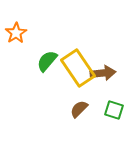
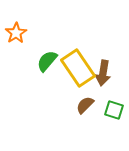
brown arrow: rotated 105 degrees clockwise
brown semicircle: moved 6 px right, 4 px up
